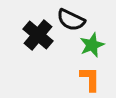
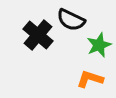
green star: moved 7 px right
orange L-shape: rotated 72 degrees counterclockwise
